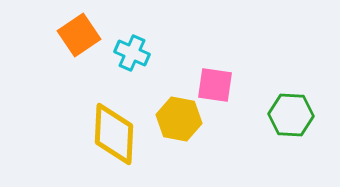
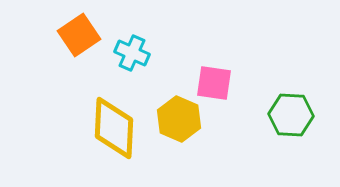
pink square: moved 1 px left, 2 px up
yellow hexagon: rotated 12 degrees clockwise
yellow diamond: moved 6 px up
